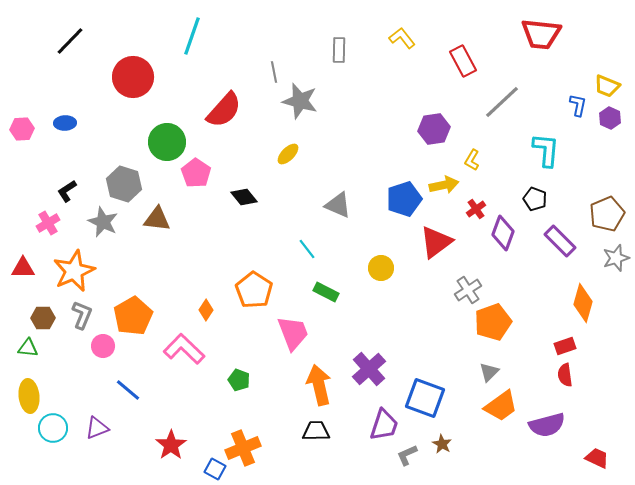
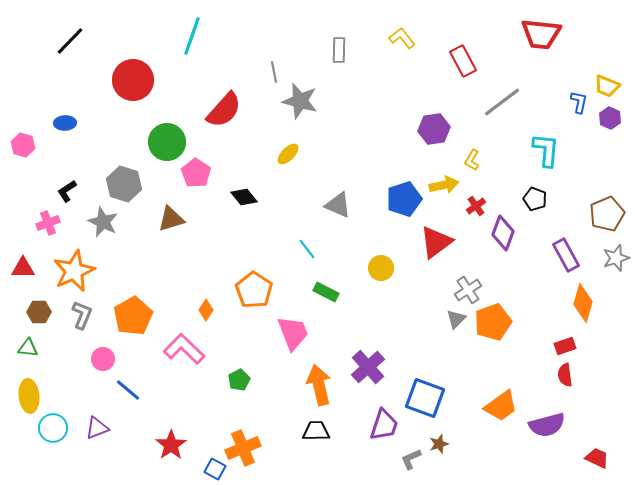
red circle at (133, 77): moved 3 px down
gray line at (502, 102): rotated 6 degrees clockwise
blue L-shape at (578, 105): moved 1 px right, 3 px up
pink hexagon at (22, 129): moved 1 px right, 16 px down; rotated 20 degrees clockwise
red cross at (476, 209): moved 3 px up
brown triangle at (157, 219): moved 14 px right; rotated 24 degrees counterclockwise
pink cross at (48, 223): rotated 10 degrees clockwise
purple rectangle at (560, 241): moved 6 px right, 14 px down; rotated 16 degrees clockwise
brown hexagon at (43, 318): moved 4 px left, 6 px up
pink circle at (103, 346): moved 13 px down
purple cross at (369, 369): moved 1 px left, 2 px up
gray triangle at (489, 372): moved 33 px left, 53 px up
green pentagon at (239, 380): rotated 25 degrees clockwise
brown star at (442, 444): moved 3 px left; rotated 24 degrees clockwise
gray L-shape at (407, 455): moved 4 px right, 4 px down
